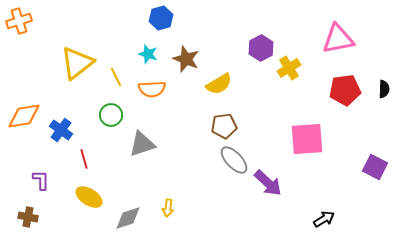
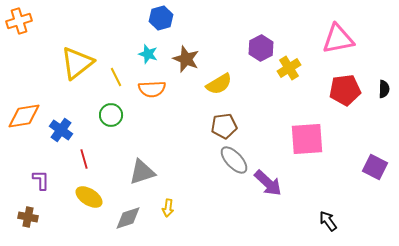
gray triangle: moved 28 px down
black arrow: moved 4 px right, 2 px down; rotated 95 degrees counterclockwise
